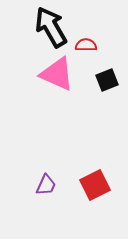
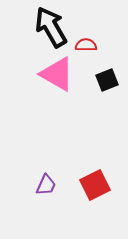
pink triangle: rotated 6 degrees clockwise
